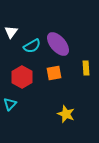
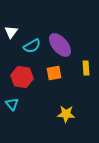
purple ellipse: moved 2 px right, 1 px down
red hexagon: rotated 20 degrees counterclockwise
cyan triangle: moved 2 px right; rotated 24 degrees counterclockwise
yellow star: rotated 18 degrees counterclockwise
